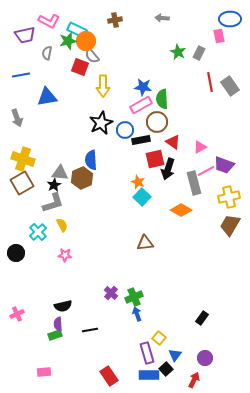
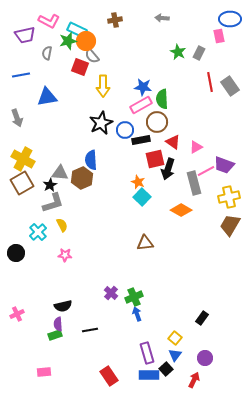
pink triangle at (200, 147): moved 4 px left
yellow cross at (23, 159): rotated 10 degrees clockwise
black star at (54, 185): moved 4 px left
yellow square at (159, 338): moved 16 px right
